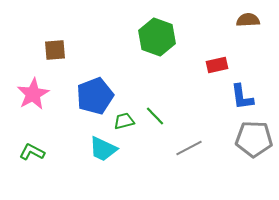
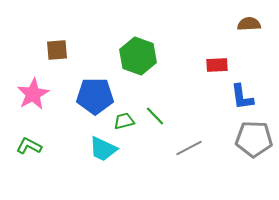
brown semicircle: moved 1 px right, 4 px down
green hexagon: moved 19 px left, 19 px down
brown square: moved 2 px right
red rectangle: rotated 10 degrees clockwise
blue pentagon: rotated 21 degrees clockwise
green L-shape: moved 3 px left, 6 px up
